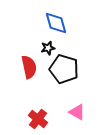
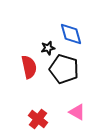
blue diamond: moved 15 px right, 11 px down
